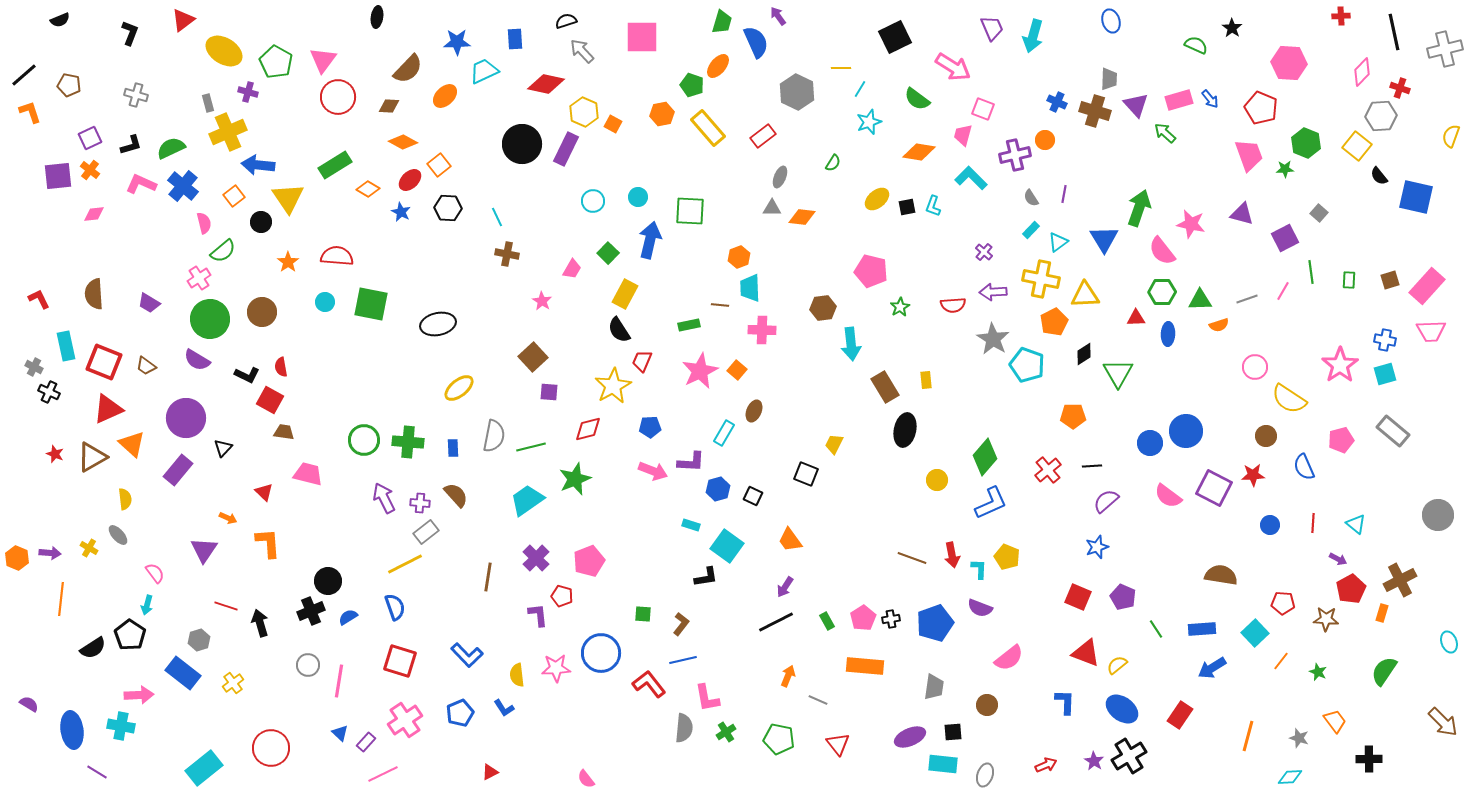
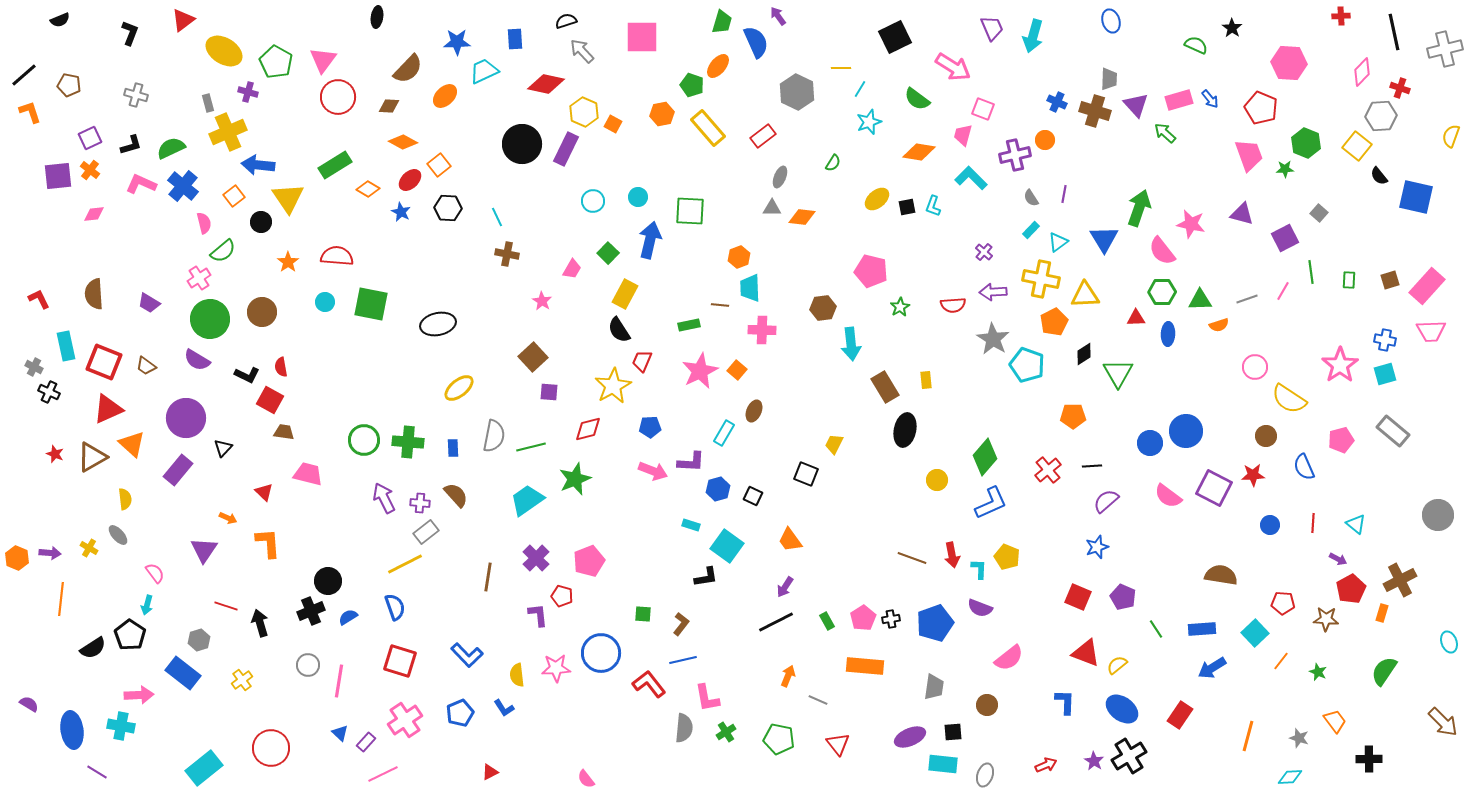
yellow cross at (233, 683): moved 9 px right, 3 px up
